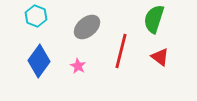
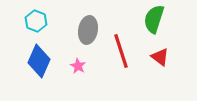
cyan hexagon: moved 5 px down
gray ellipse: moved 1 px right, 3 px down; rotated 40 degrees counterclockwise
red line: rotated 32 degrees counterclockwise
blue diamond: rotated 12 degrees counterclockwise
